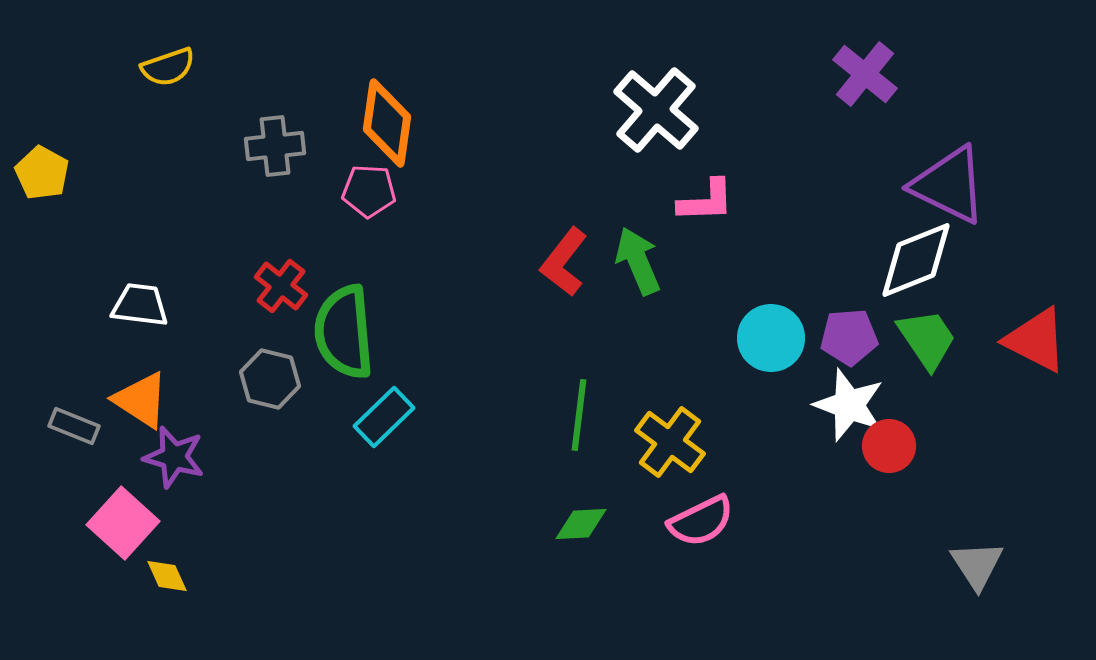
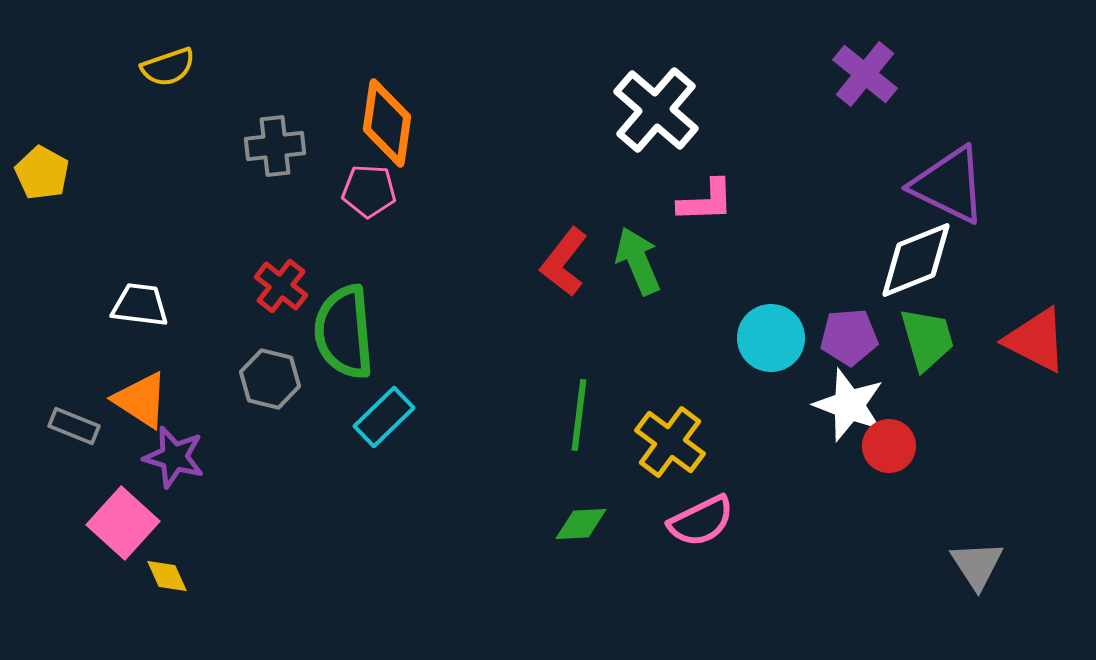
green trapezoid: rotated 18 degrees clockwise
